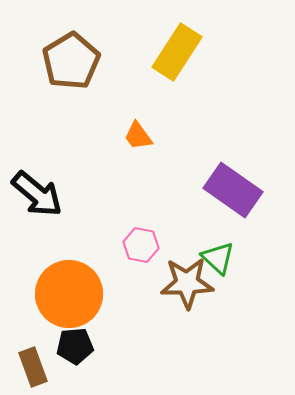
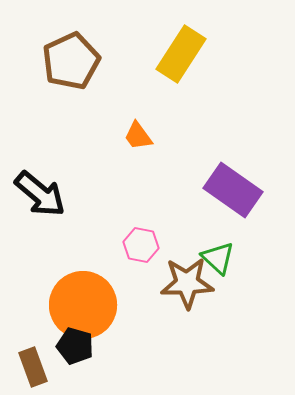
yellow rectangle: moved 4 px right, 2 px down
brown pentagon: rotated 6 degrees clockwise
black arrow: moved 3 px right
orange circle: moved 14 px right, 11 px down
black pentagon: rotated 21 degrees clockwise
